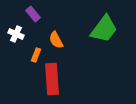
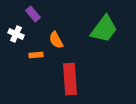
orange rectangle: rotated 64 degrees clockwise
red rectangle: moved 18 px right
